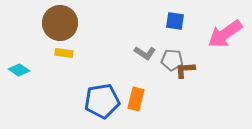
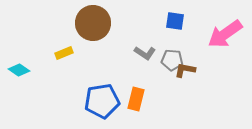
brown circle: moved 33 px right
yellow rectangle: rotated 30 degrees counterclockwise
brown L-shape: rotated 15 degrees clockwise
